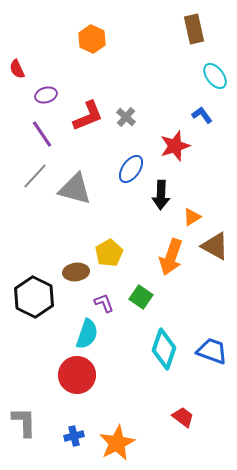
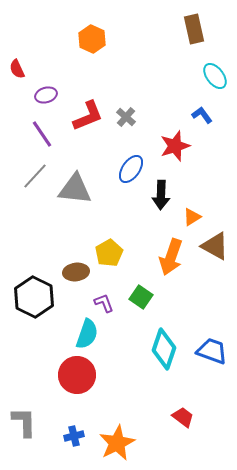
gray triangle: rotated 9 degrees counterclockwise
